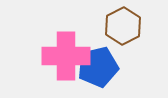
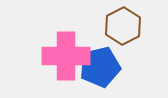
blue pentagon: moved 2 px right
